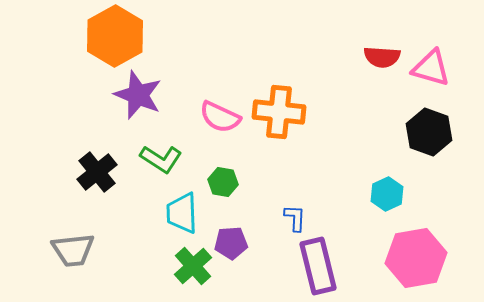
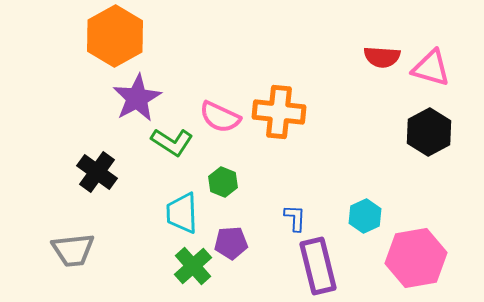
purple star: moved 1 px left, 3 px down; rotated 21 degrees clockwise
black hexagon: rotated 12 degrees clockwise
green L-shape: moved 11 px right, 17 px up
black cross: rotated 15 degrees counterclockwise
green hexagon: rotated 12 degrees clockwise
cyan hexagon: moved 22 px left, 22 px down
